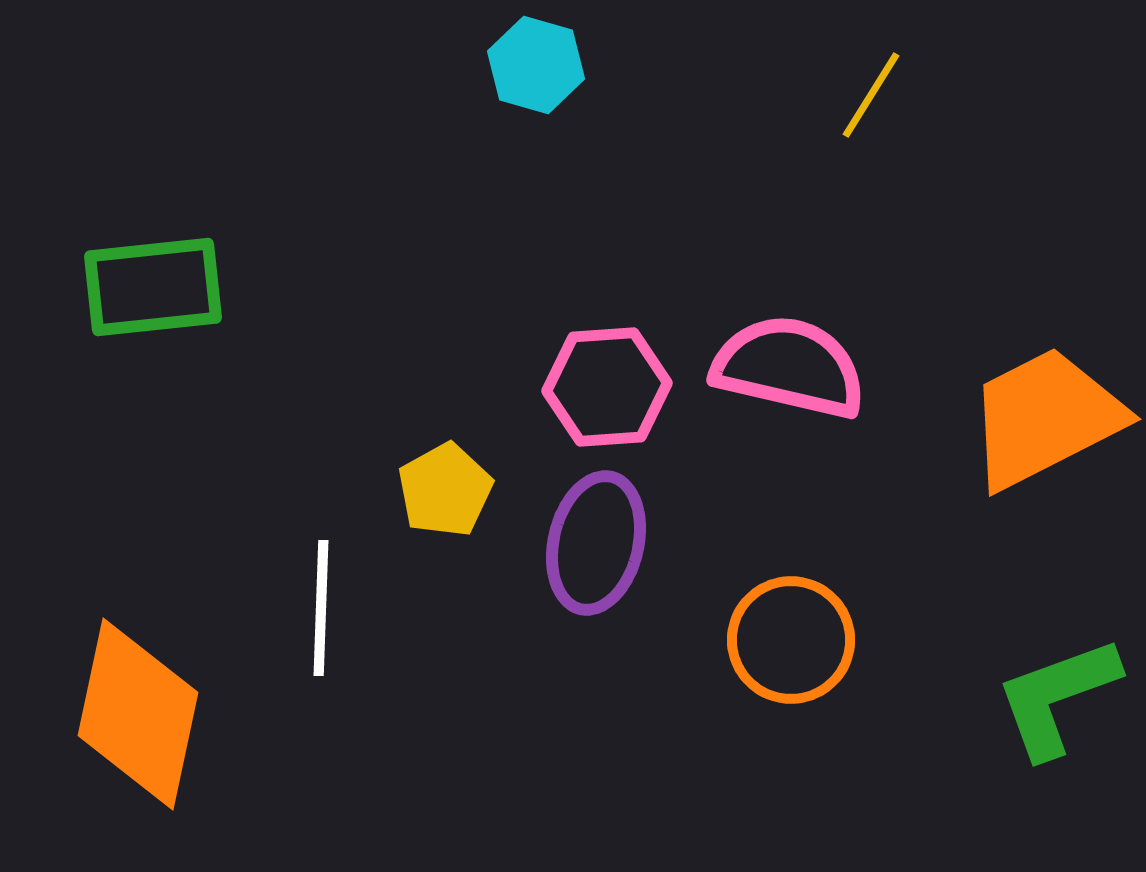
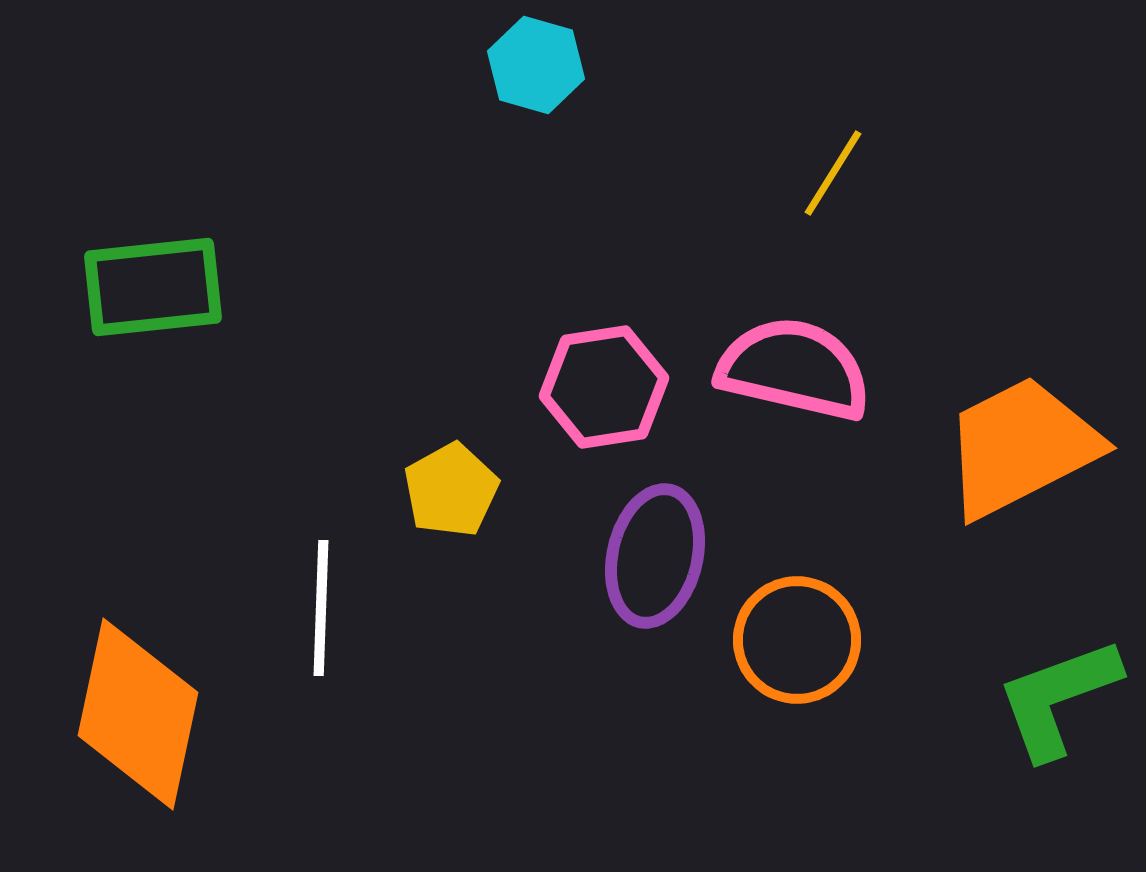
yellow line: moved 38 px left, 78 px down
pink semicircle: moved 5 px right, 2 px down
pink hexagon: moved 3 px left; rotated 5 degrees counterclockwise
orange trapezoid: moved 24 px left, 29 px down
yellow pentagon: moved 6 px right
purple ellipse: moved 59 px right, 13 px down
orange circle: moved 6 px right
green L-shape: moved 1 px right, 1 px down
